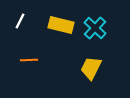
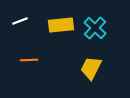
white line: rotated 42 degrees clockwise
yellow rectangle: rotated 20 degrees counterclockwise
